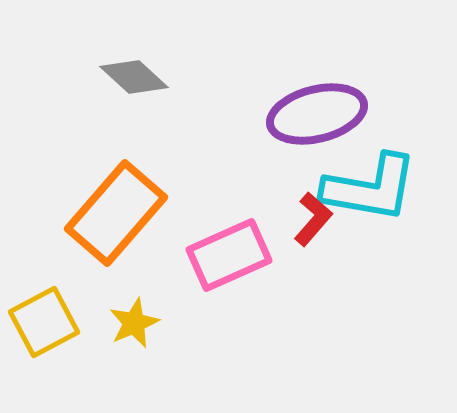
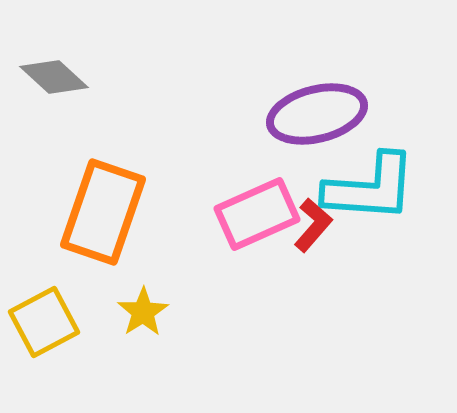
gray diamond: moved 80 px left
cyan L-shape: rotated 6 degrees counterclockwise
orange rectangle: moved 13 px left, 1 px up; rotated 22 degrees counterclockwise
red L-shape: moved 6 px down
pink rectangle: moved 28 px right, 41 px up
yellow star: moved 9 px right, 11 px up; rotated 9 degrees counterclockwise
